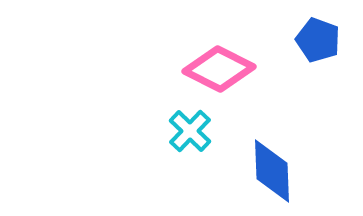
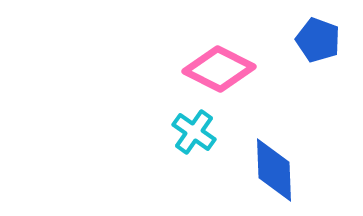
cyan cross: moved 4 px right, 1 px down; rotated 9 degrees counterclockwise
blue diamond: moved 2 px right, 1 px up
